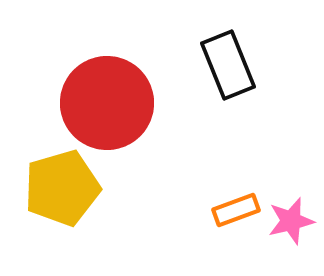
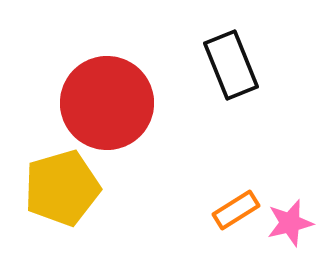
black rectangle: moved 3 px right
orange rectangle: rotated 12 degrees counterclockwise
pink star: moved 1 px left, 2 px down
